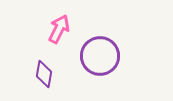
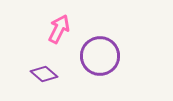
purple diamond: rotated 60 degrees counterclockwise
